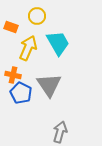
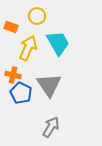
gray arrow: moved 9 px left, 5 px up; rotated 15 degrees clockwise
